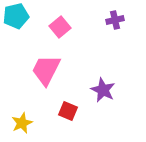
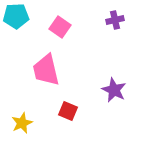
cyan pentagon: rotated 10 degrees clockwise
pink square: rotated 15 degrees counterclockwise
pink trapezoid: rotated 40 degrees counterclockwise
purple star: moved 11 px right
